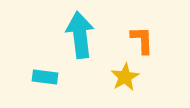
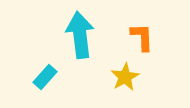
orange L-shape: moved 3 px up
cyan rectangle: rotated 55 degrees counterclockwise
